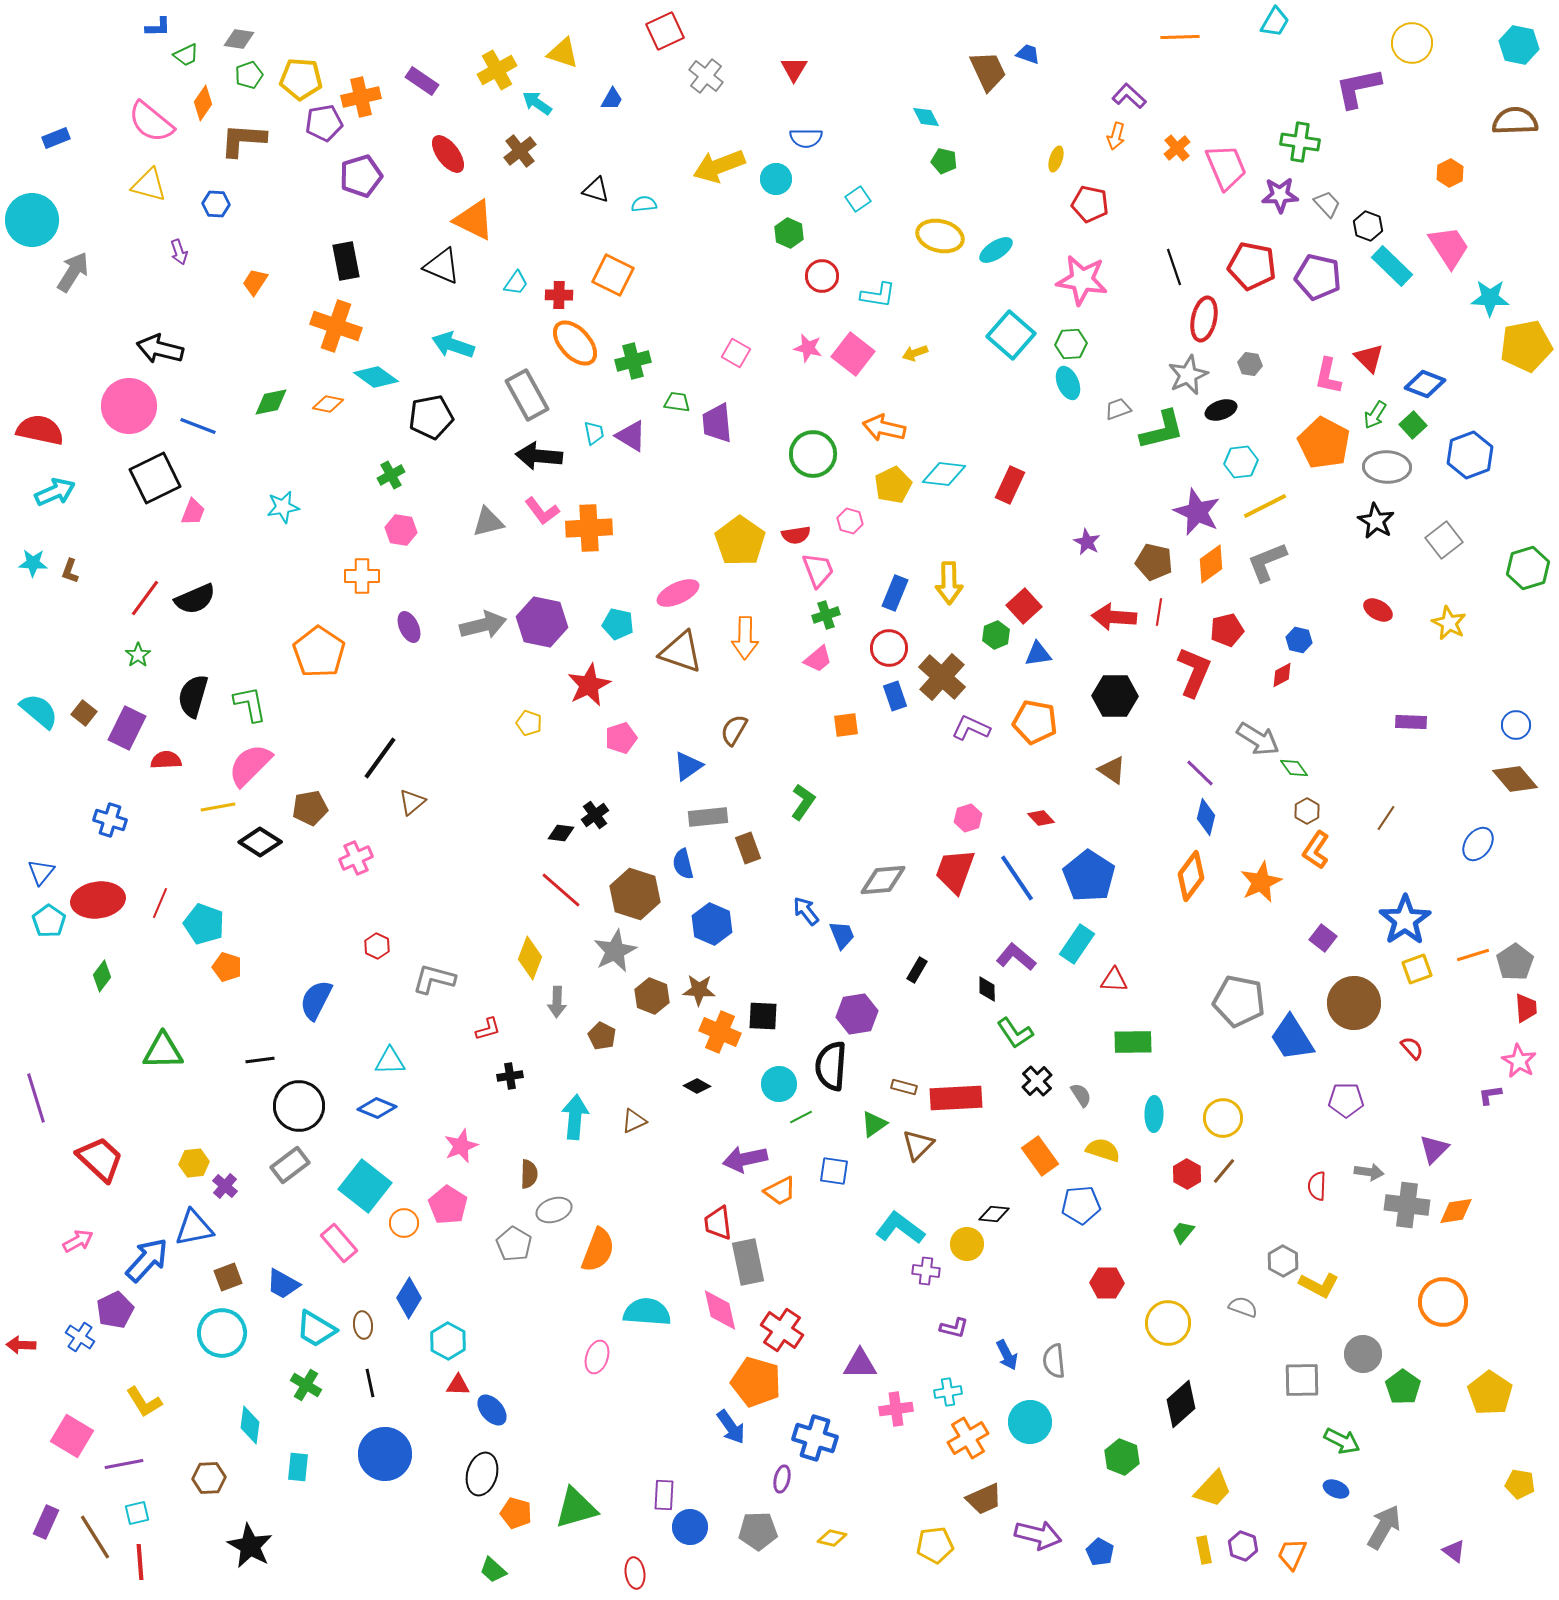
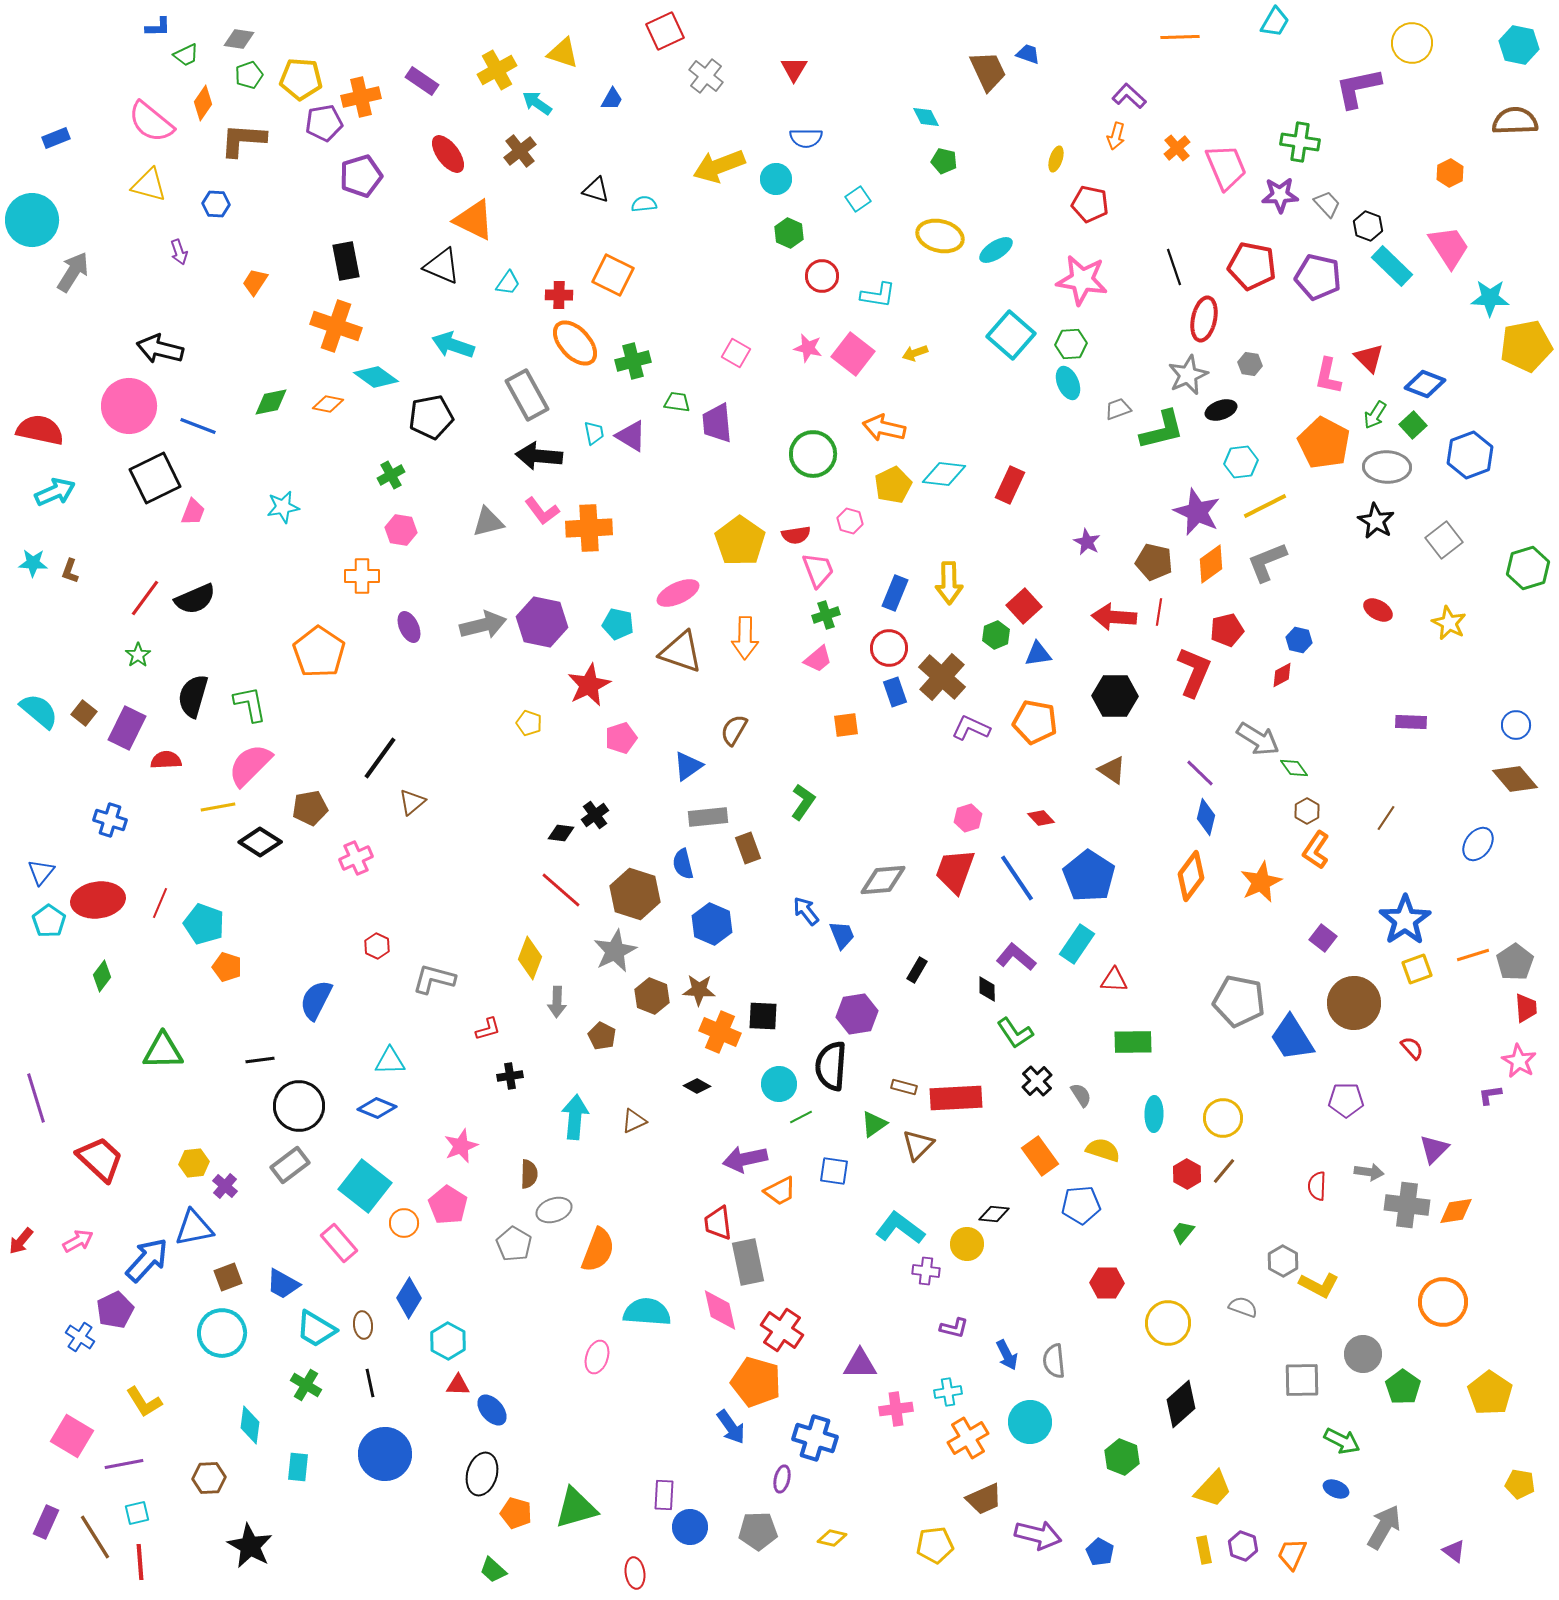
cyan trapezoid at (516, 283): moved 8 px left
blue rectangle at (895, 696): moved 4 px up
red arrow at (21, 1345): moved 104 px up; rotated 52 degrees counterclockwise
